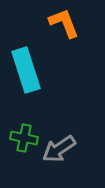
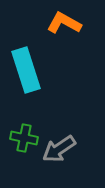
orange L-shape: rotated 40 degrees counterclockwise
